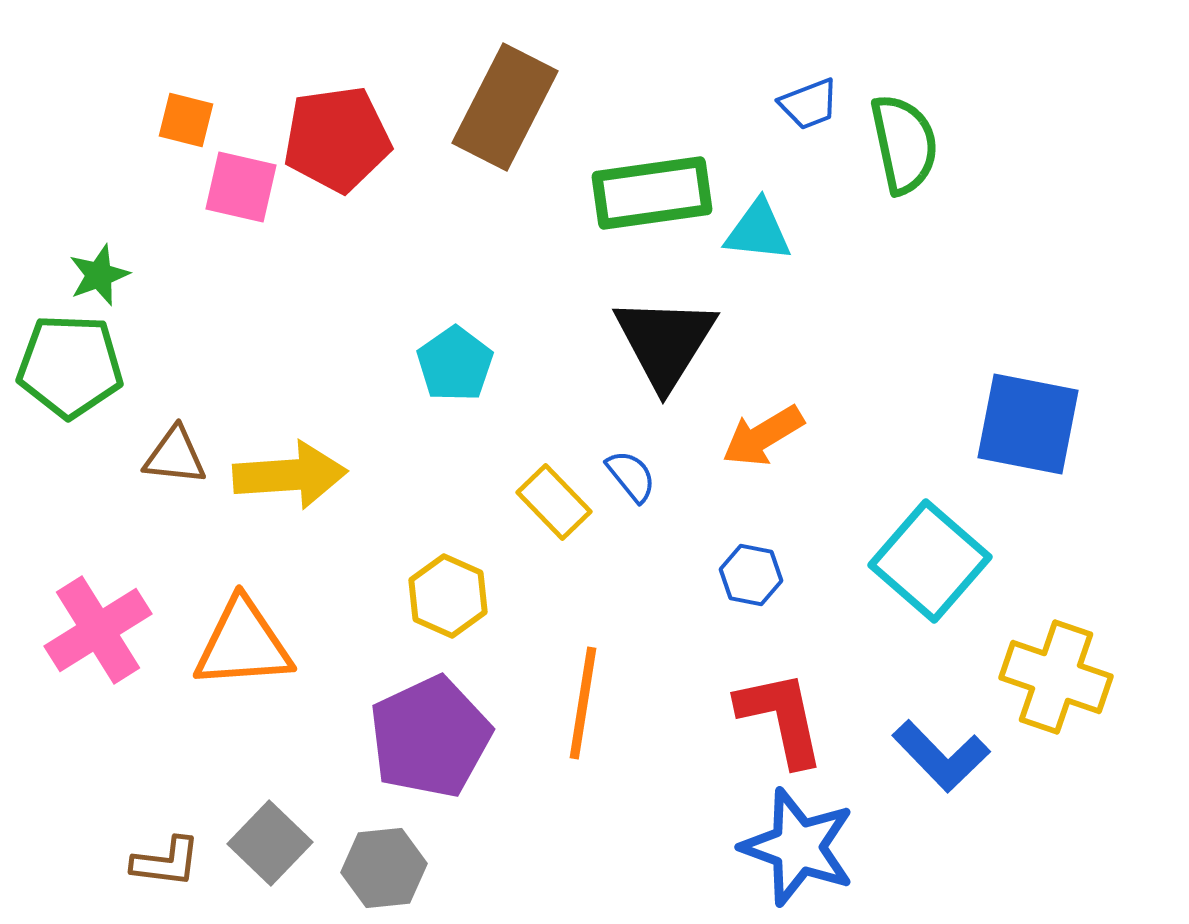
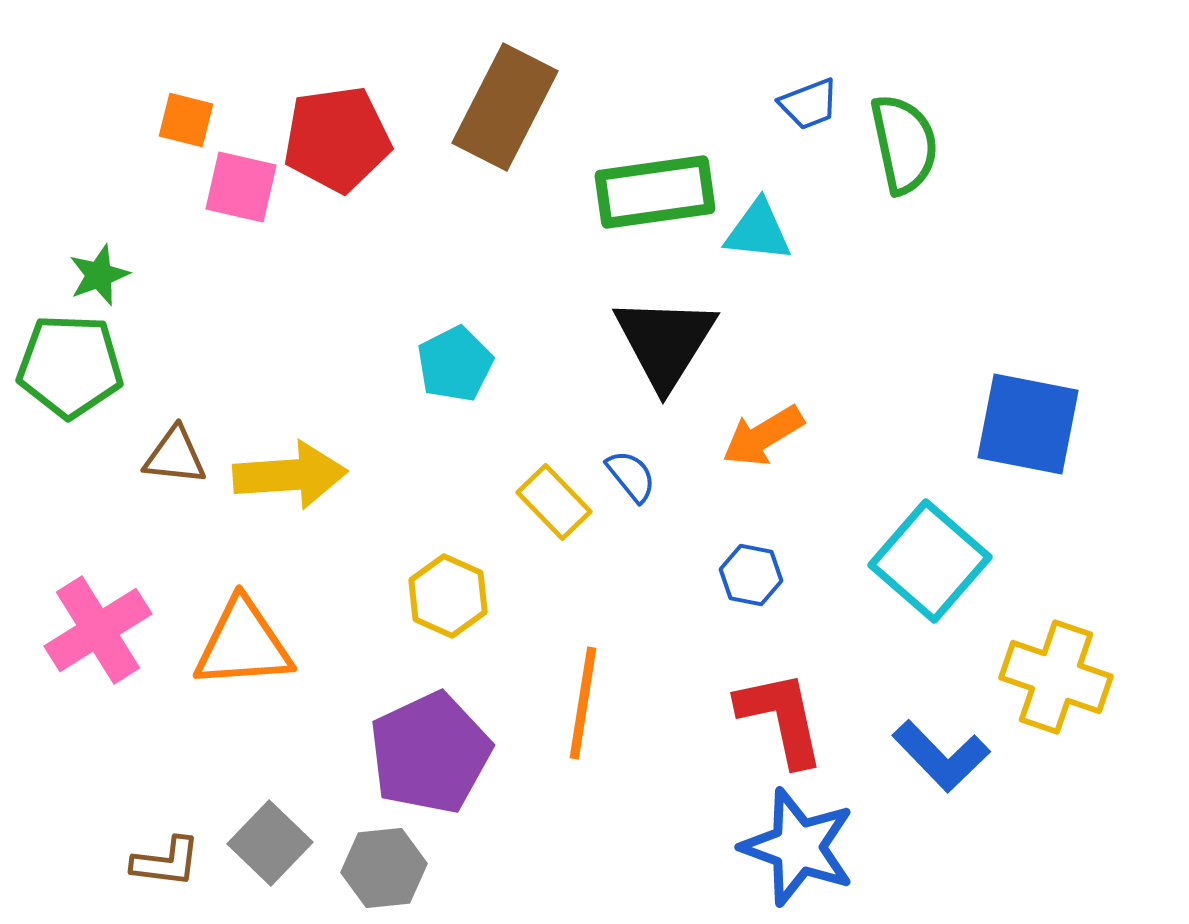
green rectangle: moved 3 px right, 1 px up
cyan pentagon: rotated 8 degrees clockwise
purple pentagon: moved 16 px down
